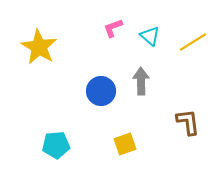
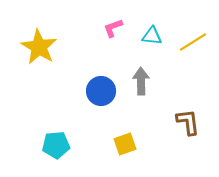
cyan triangle: moved 2 px right; rotated 35 degrees counterclockwise
